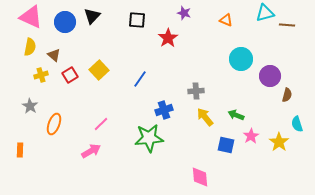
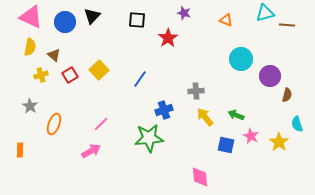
pink star: rotated 14 degrees counterclockwise
